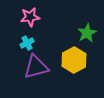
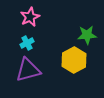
pink star: rotated 18 degrees counterclockwise
green star: moved 2 px down; rotated 24 degrees clockwise
purple triangle: moved 8 px left, 3 px down
